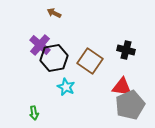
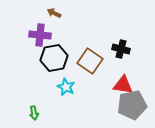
purple cross: moved 10 px up; rotated 35 degrees counterclockwise
black cross: moved 5 px left, 1 px up
red triangle: moved 1 px right, 2 px up
gray pentagon: moved 2 px right; rotated 12 degrees clockwise
